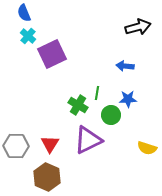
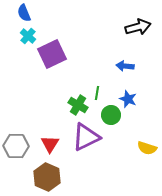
blue star: rotated 24 degrees clockwise
purple triangle: moved 2 px left, 3 px up
